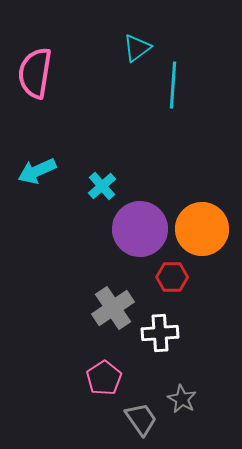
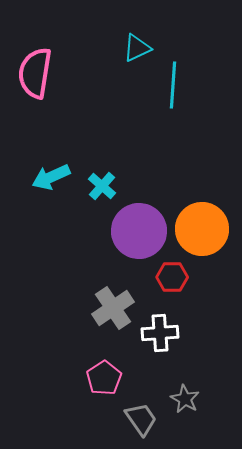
cyan triangle: rotated 12 degrees clockwise
cyan arrow: moved 14 px right, 6 px down
cyan cross: rotated 8 degrees counterclockwise
purple circle: moved 1 px left, 2 px down
gray star: moved 3 px right
